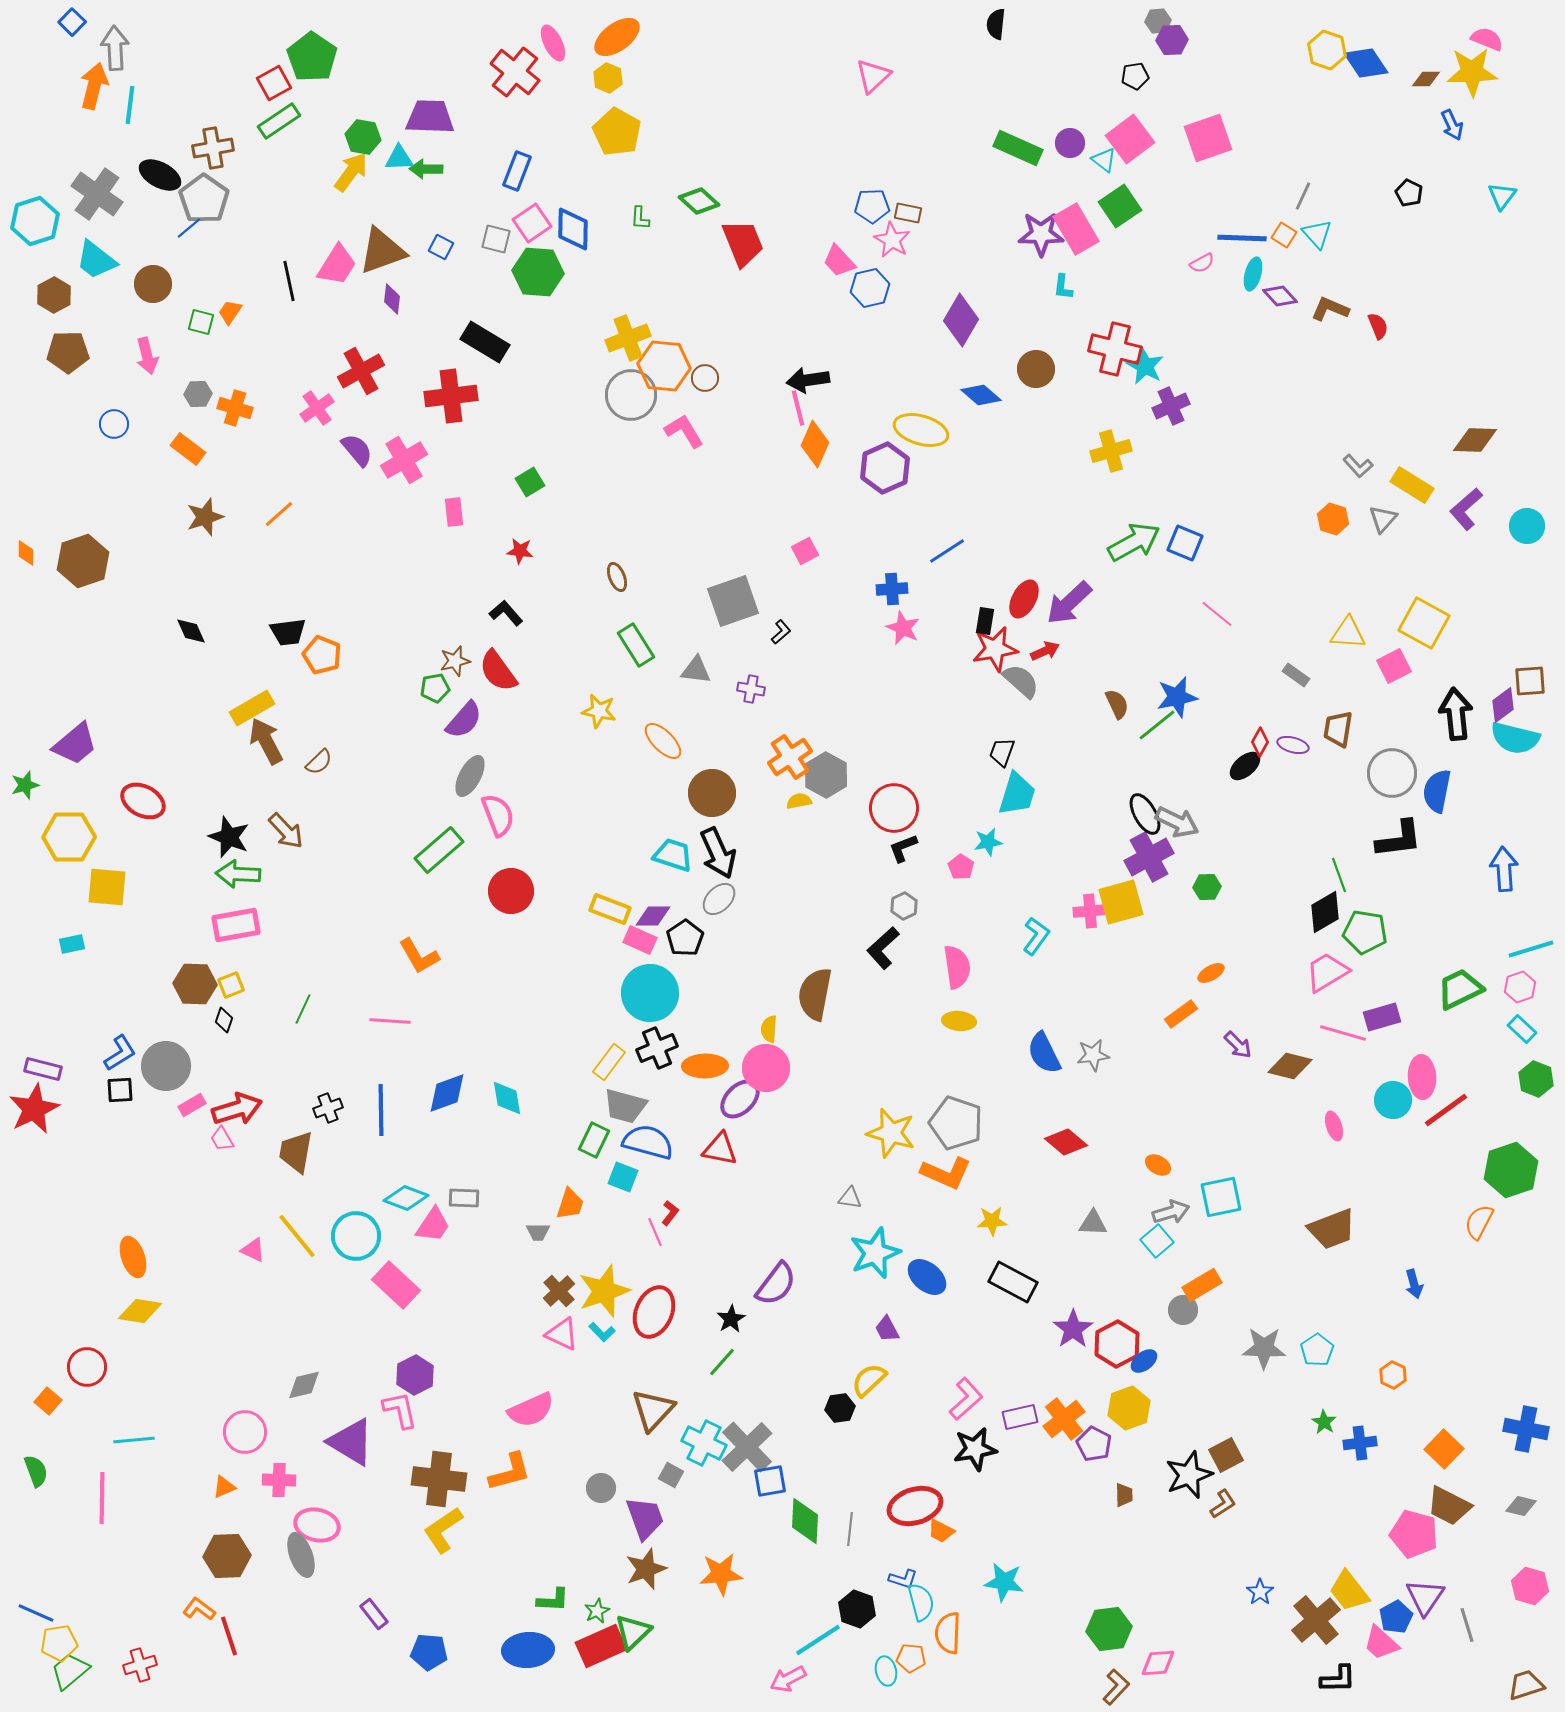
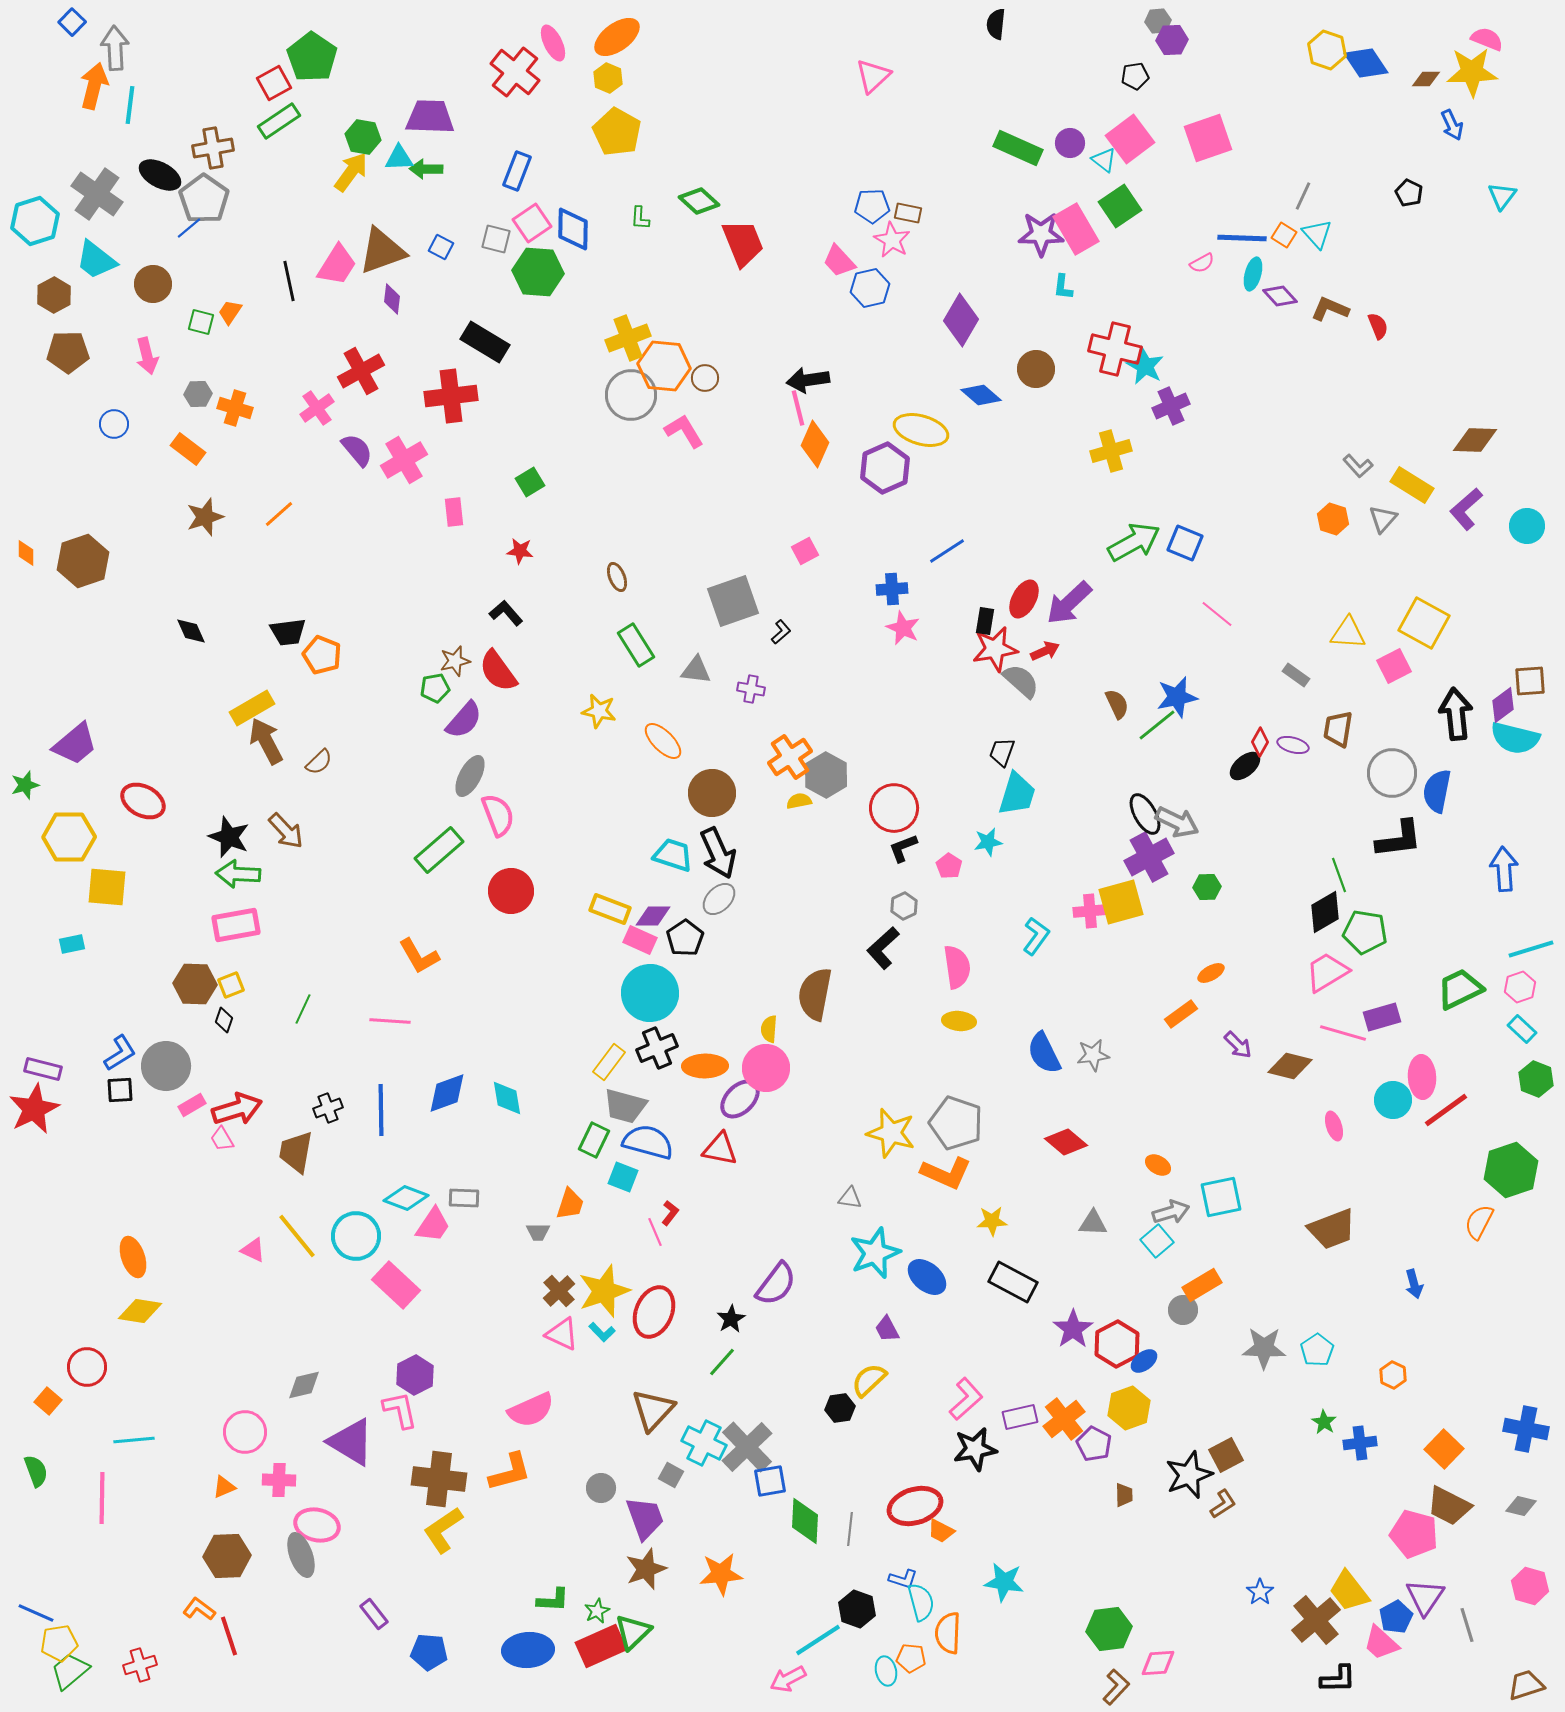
pink pentagon at (961, 867): moved 12 px left, 1 px up
